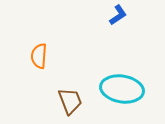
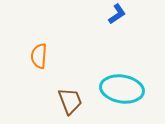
blue L-shape: moved 1 px left, 1 px up
